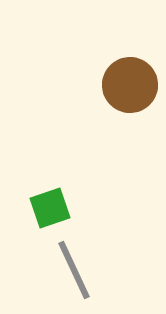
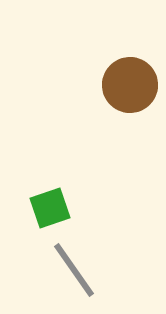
gray line: rotated 10 degrees counterclockwise
